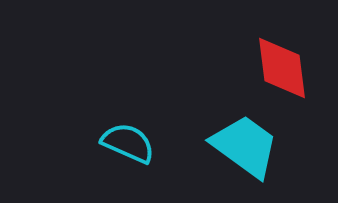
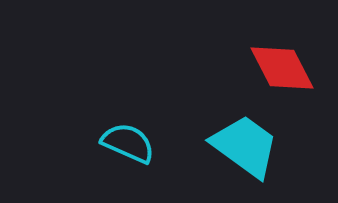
red diamond: rotated 20 degrees counterclockwise
